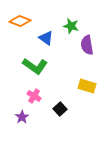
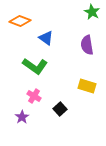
green star: moved 21 px right, 14 px up; rotated 14 degrees clockwise
